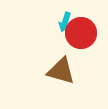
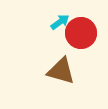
cyan arrow: moved 5 px left; rotated 144 degrees counterclockwise
